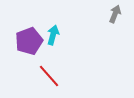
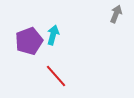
gray arrow: moved 1 px right
red line: moved 7 px right
